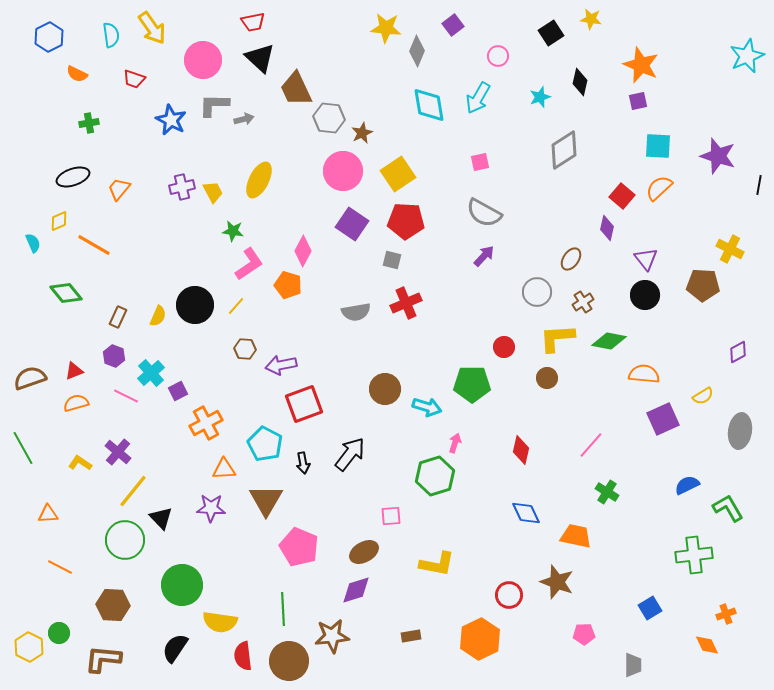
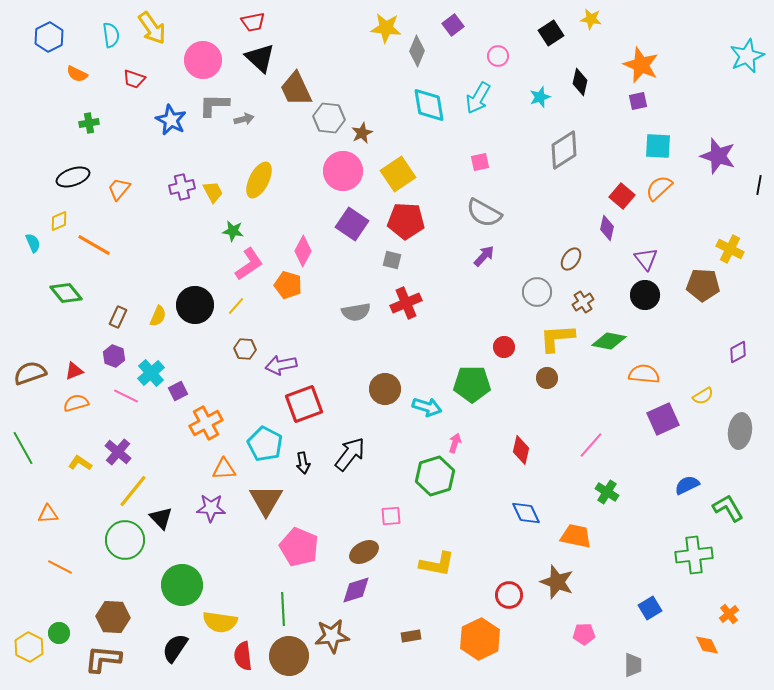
brown semicircle at (30, 378): moved 5 px up
brown hexagon at (113, 605): moved 12 px down
orange cross at (726, 614): moved 3 px right; rotated 18 degrees counterclockwise
brown circle at (289, 661): moved 5 px up
